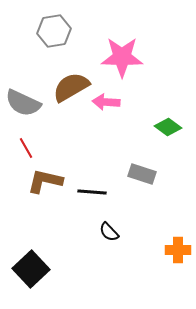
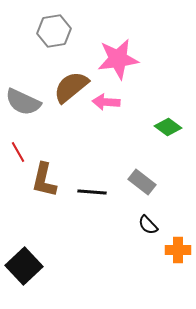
pink star: moved 4 px left, 2 px down; rotated 9 degrees counterclockwise
brown semicircle: rotated 9 degrees counterclockwise
gray semicircle: moved 1 px up
red line: moved 8 px left, 4 px down
gray rectangle: moved 8 px down; rotated 20 degrees clockwise
brown L-shape: moved 1 px left, 1 px up; rotated 90 degrees counterclockwise
black semicircle: moved 39 px right, 7 px up
black square: moved 7 px left, 3 px up
